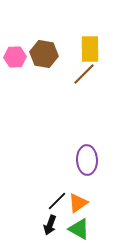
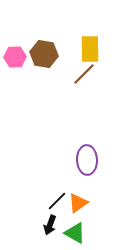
green triangle: moved 4 px left, 4 px down
